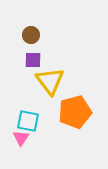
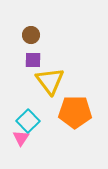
orange pentagon: rotated 16 degrees clockwise
cyan square: rotated 35 degrees clockwise
